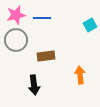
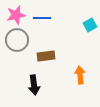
gray circle: moved 1 px right
